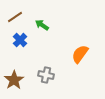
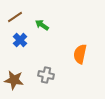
orange semicircle: rotated 24 degrees counterclockwise
brown star: rotated 30 degrees counterclockwise
